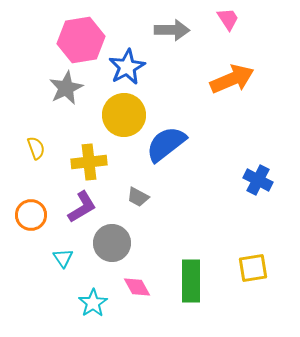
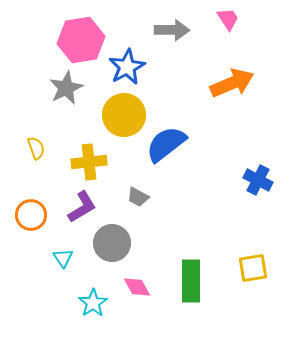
orange arrow: moved 4 px down
